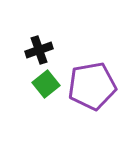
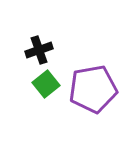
purple pentagon: moved 1 px right, 3 px down
